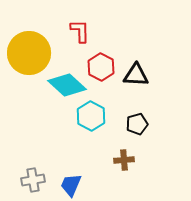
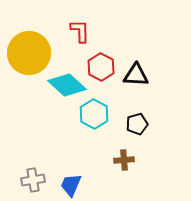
cyan hexagon: moved 3 px right, 2 px up
